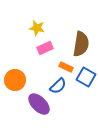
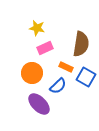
orange circle: moved 17 px right, 7 px up
